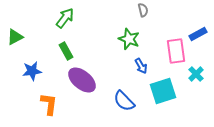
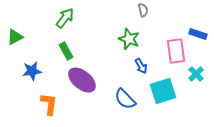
blue rectangle: rotated 48 degrees clockwise
blue semicircle: moved 1 px right, 2 px up
